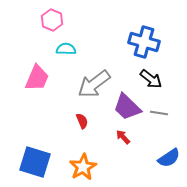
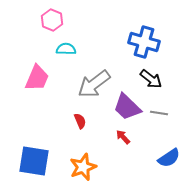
red semicircle: moved 2 px left
blue square: moved 1 px left, 1 px up; rotated 8 degrees counterclockwise
orange star: rotated 8 degrees clockwise
